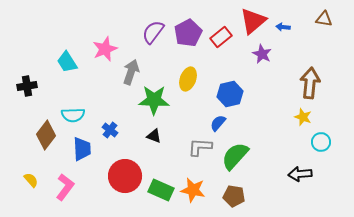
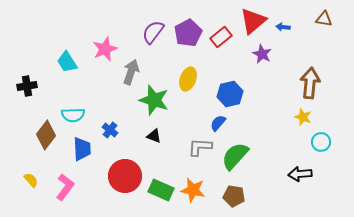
green star: rotated 16 degrees clockwise
